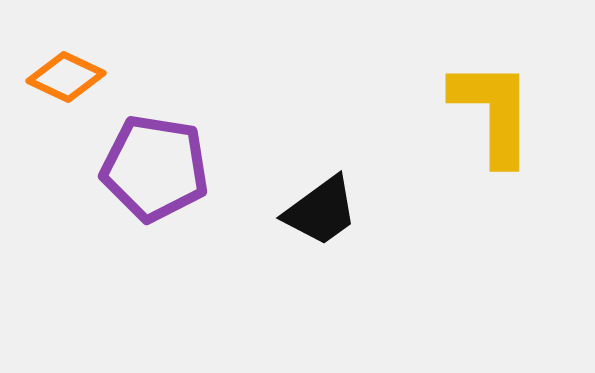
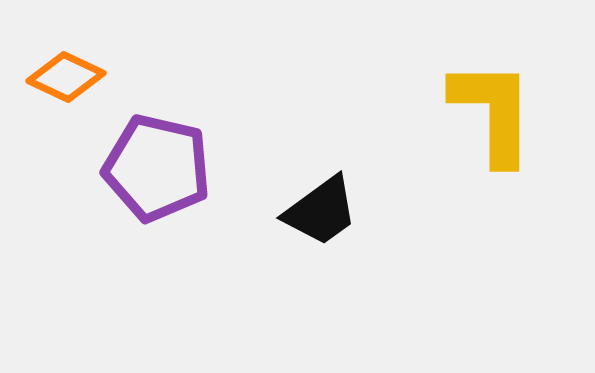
purple pentagon: moved 2 px right; rotated 4 degrees clockwise
